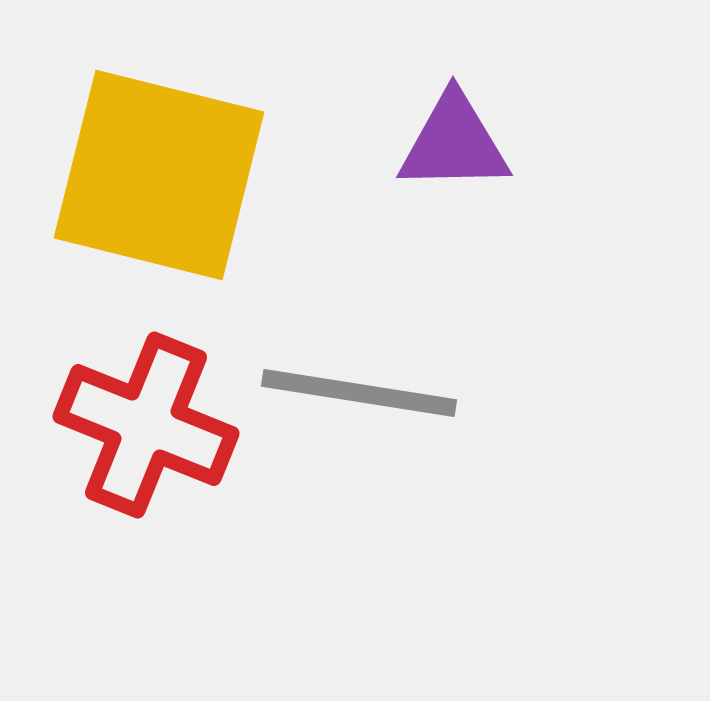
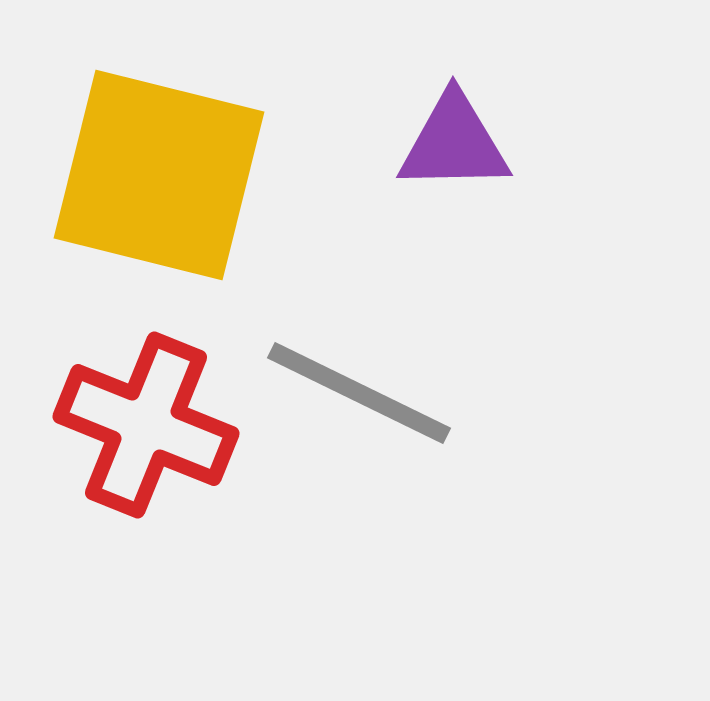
gray line: rotated 17 degrees clockwise
